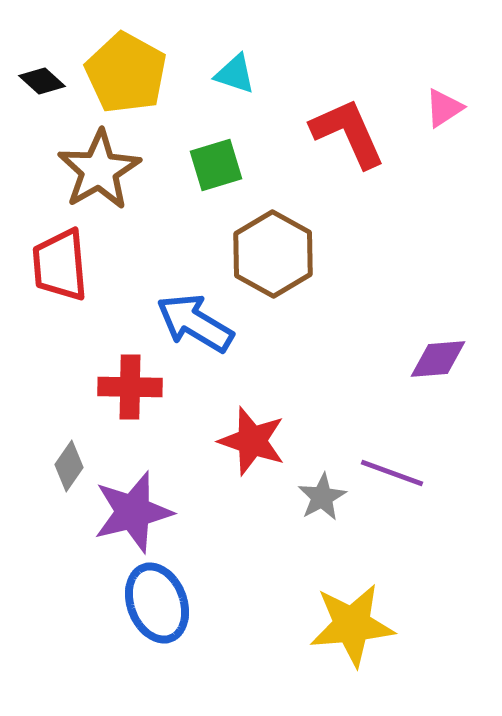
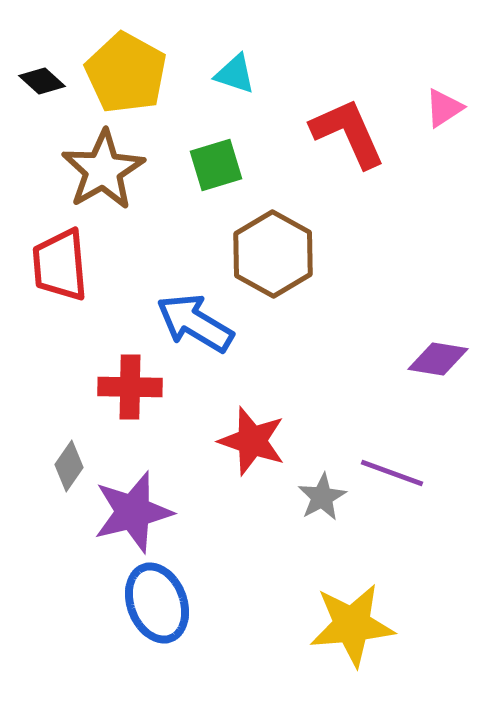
brown star: moved 4 px right
purple diamond: rotated 14 degrees clockwise
